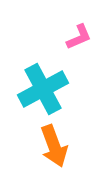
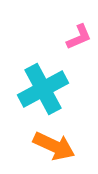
orange arrow: rotated 45 degrees counterclockwise
